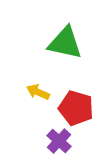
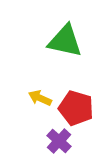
green triangle: moved 2 px up
yellow arrow: moved 2 px right, 6 px down
